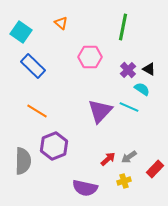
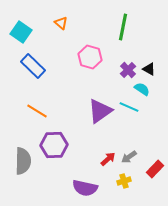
pink hexagon: rotated 15 degrees clockwise
purple triangle: rotated 12 degrees clockwise
purple hexagon: moved 1 px up; rotated 20 degrees clockwise
